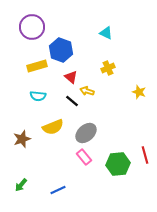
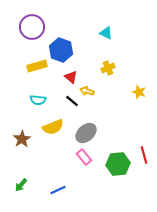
cyan semicircle: moved 4 px down
brown star: rotated 12 degrees counterclockwise
red line: moved 1 px left
